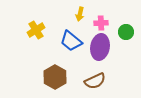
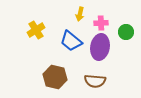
brown hexagon: rotated 15 degrees counterclockwise
brown semicircle: rotated 30 degrees clockwise
